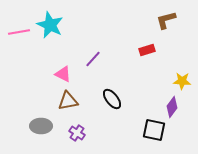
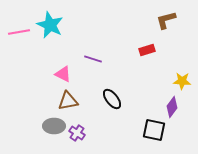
purple line: rotated 66 degrees clockwise
gray ellipse: moved 13 px right
